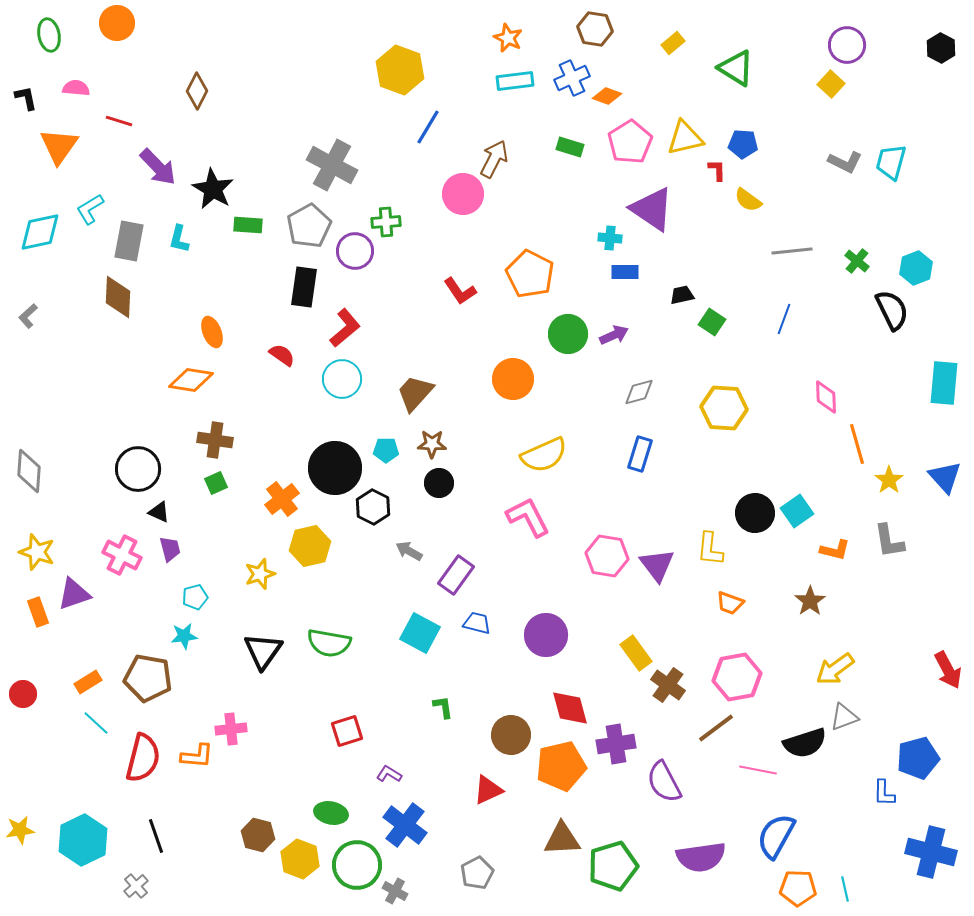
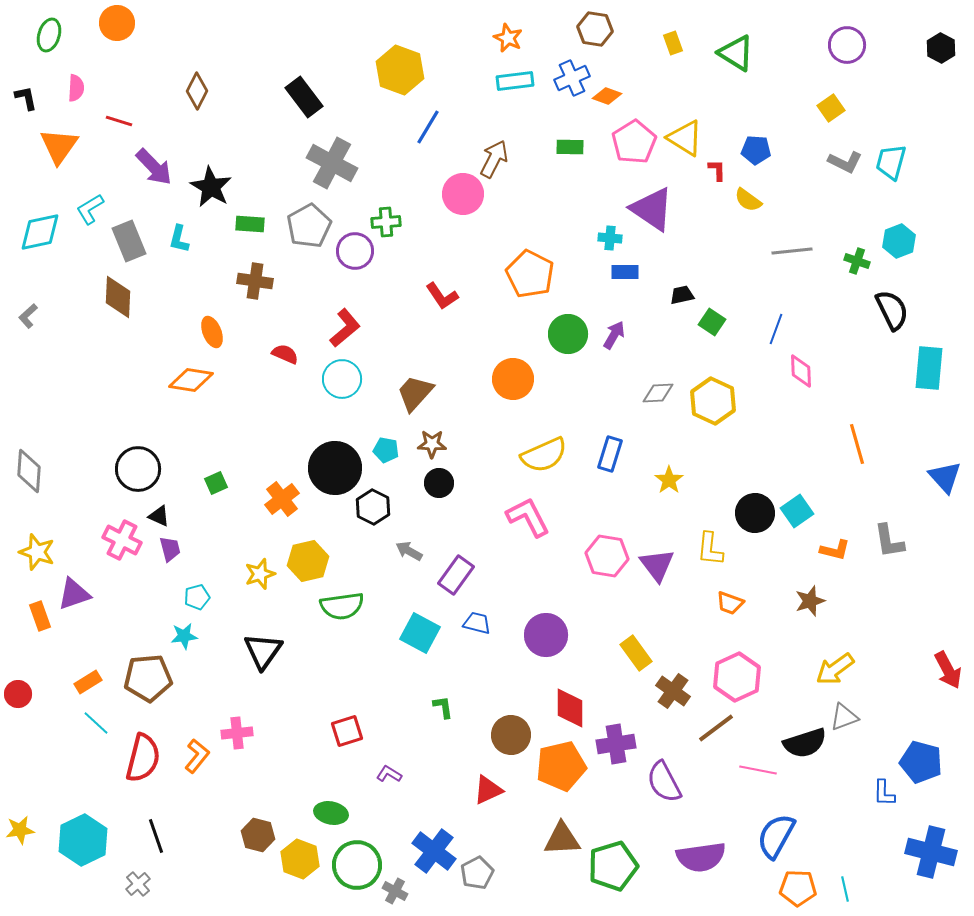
green ellipse at (49, 35): rotated 28 degrees clockwise
yellow rectangle at (673, 43): rotated 70 degrees counterclockwise
green triangle at (736, 68): moved 15 px up
yellow square at (831, 84): moved 24 px down; rotated 12 degrees clockwise
pink semicircle at (76, 88): rotated 88 degrees clockwise
yellow triangle at (685, 138): rotated 45 degrees clockwise
pink pentagon at (630, 142): moved 4 px right
blue pentagon at (743, 144): moved 13 px right, 6 px down
green rectangle at (570, 147): rotated 16 degrees counterclockwise
gray cross at (332, 165): moved 2 px up
purple arrow at (158, 167): moved 4 px left
black star at (213, 189): moved 2 px left, 2 px up
green rectangle at (248, 225): moved 2 px right, 1 px up
gray rectangle at (129, 241): rotated 33 degrees counterclockwise
green cross at (857, 261): rotated 20 degrees counterclockwise
cyan hexagon at (916, 268): moved 17 px left, 27 px up
black rectangle at (304, 287): moved 190 px up; rotated 45 degrees counterclockwise
red L-shape at (460, 291): moved 18 px left, 5 px down
blue line at (784, 319): moved 8 px left, 10 px down
purple arrow at (614, 335): rotated 36 degrees counterclockwise
red semicircle at (282, 355): moved 3 px right, 1 px up; rotated 12 degrees counterclockwise
cyan rectangle at (944, 383): moved 15 px left, 15 px up
gray diamond at (639, 392): moved 19 px right, 1 px down; rotated 12 degrees clockwise
pink diamond at (826, 397): moved 25 px left, 26 px up
yellow hexagon at (724, 408): moved 11 px left, 7 px up; rotated 21 degrees clockwise
brown cross at (215, 440): moved 40 px right, 159 px up
cyan pentagon at (386, 450): rotated 10 degrees clockwise
blue rectangle at (640, 454): moved 30 px left
yellow star at (889, 480): moved 220 px left
black triangle at (159, 512): moved 4 px down
yellow hexagon at (310, 546): moved 2 px left, 15 px down
pink cross at (122, 555): moved 15 px up
cyan pentagon at (195, 597): moved 2 px right
brown star at (810, 601): rotated 16 degrees clockwise
orange rectangle at (38, 612): moved 2 px right, 4 px down
green semicircle at (329, 643): moved 13 px right, 37 px up; rotated 18 degrees counterclockwise
pink hexagon at (737, 677): rotated 15 degrees counterclockwise
brown pentagon at (148, 678): rotated 15 degrees counterclockwise
brown cross at (668, 685): moved 5 px right, 6 px down
red circle at (23, 694): moved 5 px left
red diamond at (570, 708): rotated 15 degrees clockwise
pink cross at (231, 729): moved 6 px right, 4 px down
orange L-shape at (197, 756): rotated 56 degrees counterclockwise
blue pentagon at (918, 758): moved 3 px right, 4 px down; rotated 30 degrees clockwise
blue cross at (405, 825): moved 29 px right, 26 px down
gray cross at (136, 886): moved 2 px right, 2 px up
